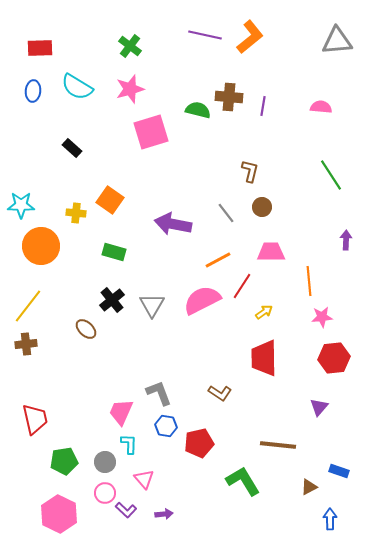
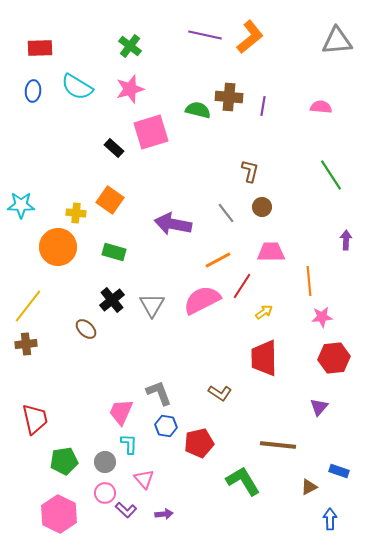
black rectangle at (72, 148): moved 42 px right
orange circle at (41, 246): moved 17 px right, 1 px down
